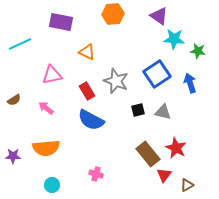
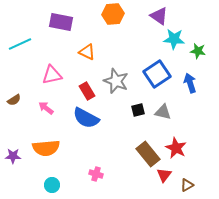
blue semicircle: moved 5 px left, 2 px up
